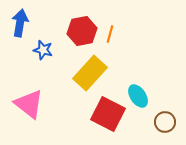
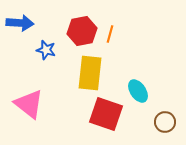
blue arrow: rotated 84 degrees clockwise
blue star: moved 3 px right
yellow rectangle: rotated 36 degrees counterclockwise
cyan ellipse: moved 5 px up
red square: moved 2 px left; rotated 8 degrees counterclockwise
